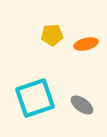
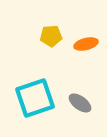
yellow pentagon: moved 1 px left, 1 px down
gray ellipse: moved 2 px left, 2 px up
